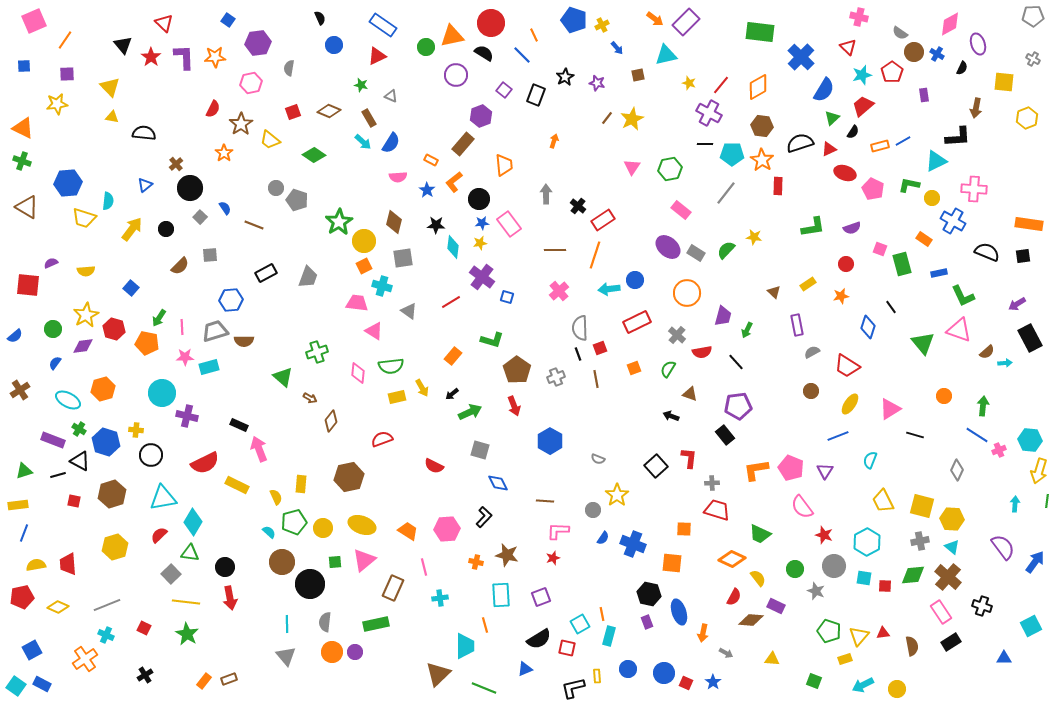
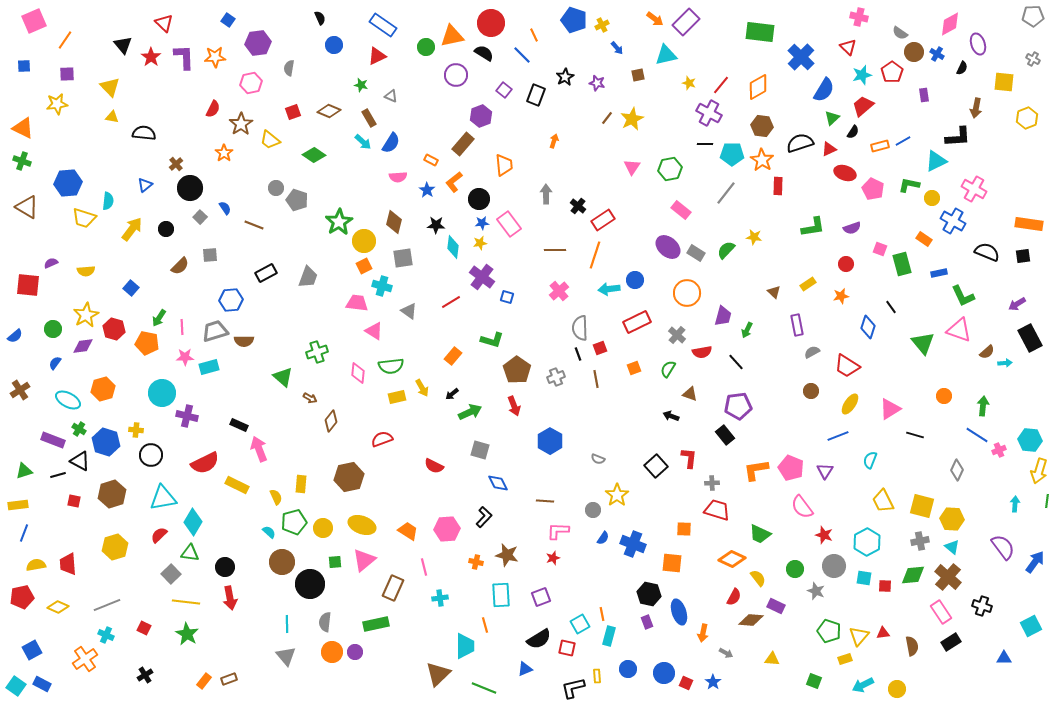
pink cross at (974, 189): rotated 25 degrees clockwise
